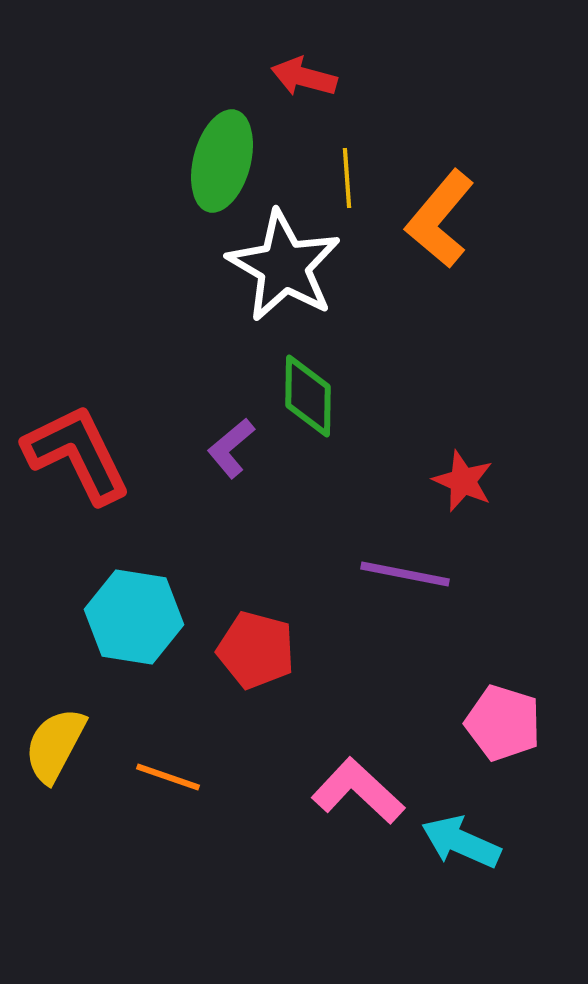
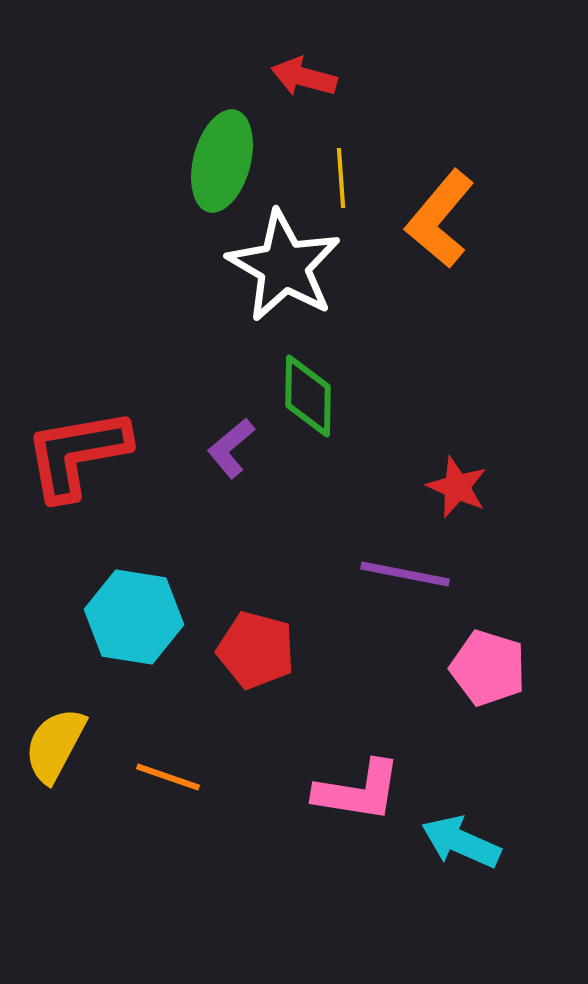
yellow line: moved 6 px left
red L-shape: rotated 74 degrees counterclockwise
red star: moved 6 px left, 6 px down
pink pentagon: moved 15 px left, 55 px up
pink L-shape: rotated 146 degrees clockwise
